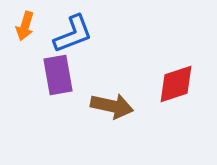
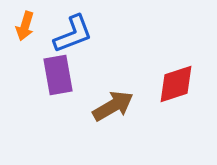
brown arrow: moved 1 px right; rotated 42 degrees counterclockwise
